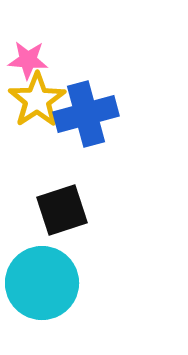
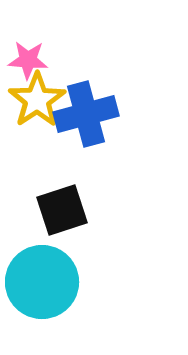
cyan circle: moved 1 px up
